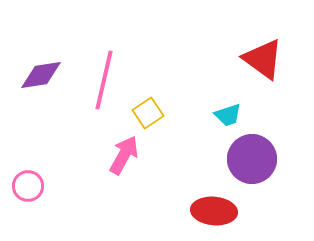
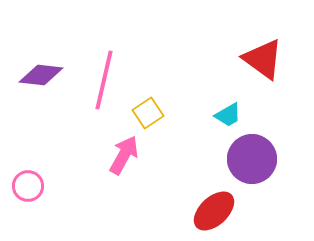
purple diamond: rotated 15 degrees clockwise
cyan trapezoid: rotated 12 degrees counterclockwise
red ellipse: rotated 48 degrees counterclockwise
